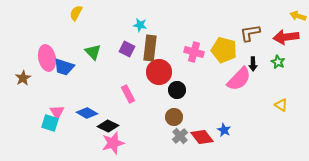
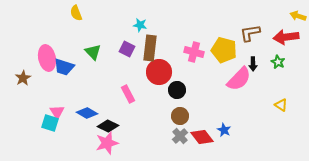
yellow semicircle: rotated 49 degrees counterclockwise
brown circle: moved 6 px right, 1 px up
pink star: moved 6 px left
